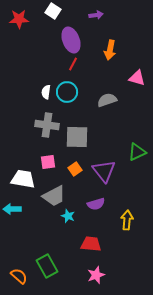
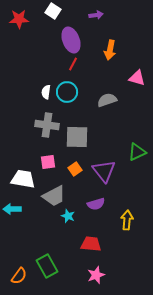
orange semicircle: rotated 84 degrees clockwise
